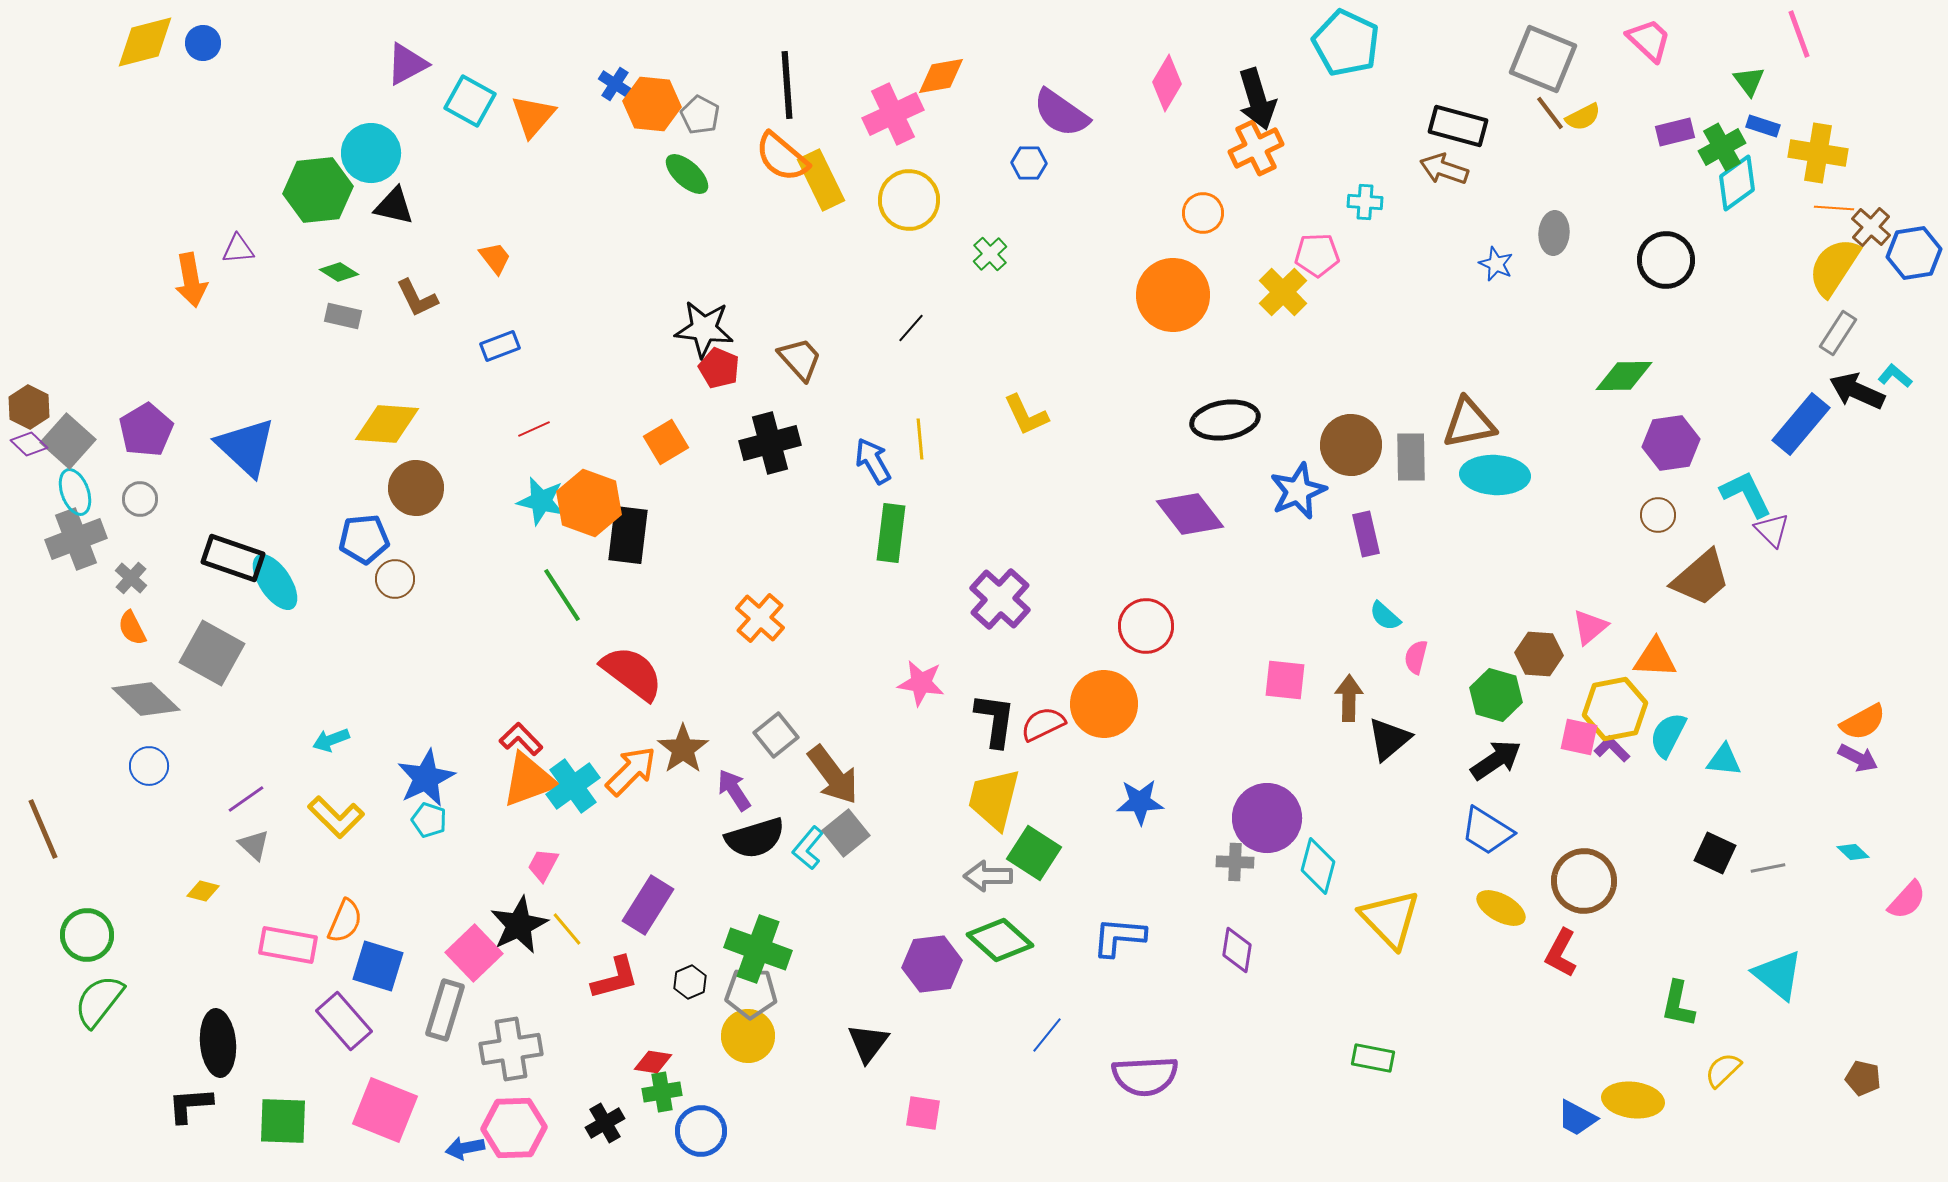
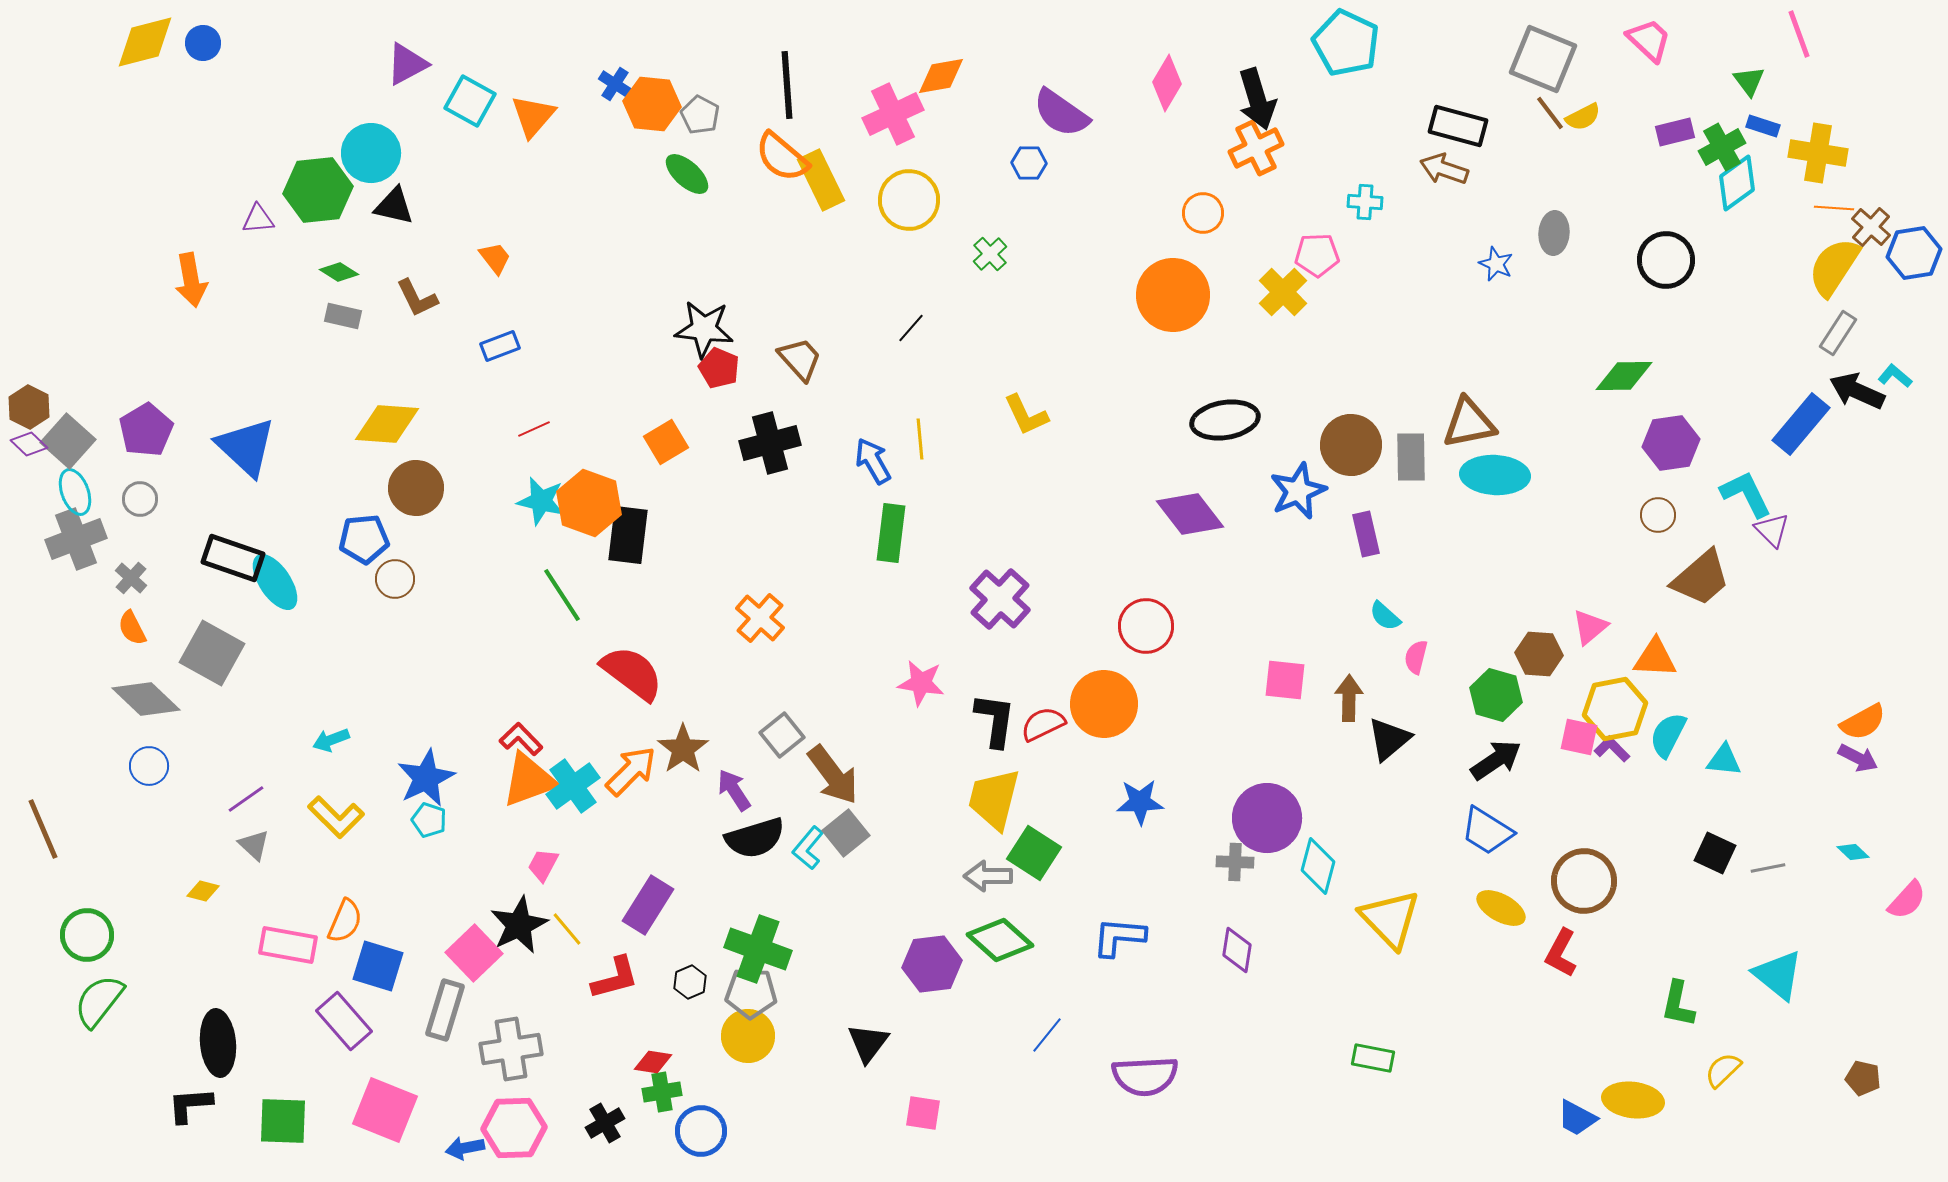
purple triangle at (238, 249): moved 20 px right, 30 px up
gray square at (776, 735): moved 6 px right
